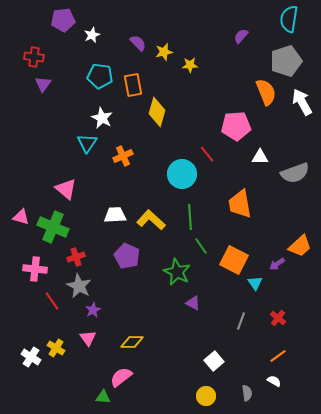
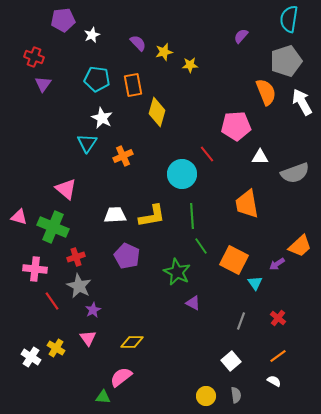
red cross at (34, 57): rotated 12 degrees clockwise
cyan pentagon at (100, 76): moved 3 px left, 3 px down
orange trapezoid at (240, 204): moved 7 px right
pink triangle at (21, 217): moved 2 px left
green line at (190, 217): moved 2 px right, 1 px up
yellow L-shape at (151, 220): moved 1 px right, 4 px up; rotated 128 degrees clockwise
white square at (214, 361): moved 17 px right
gray semicircle at (247, 393): moved 11 px left, 2 px down
